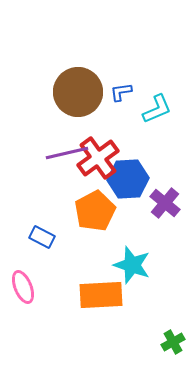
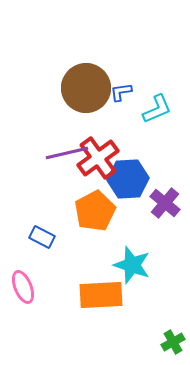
brown circle: moved 8 px right, 4 px up
